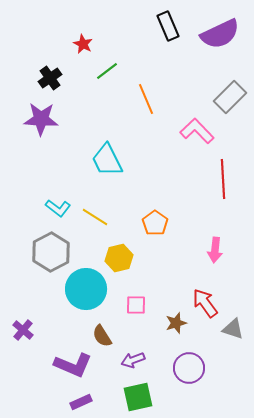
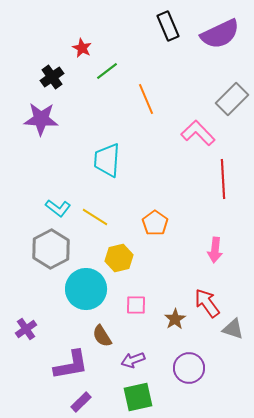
red star: moved 1 px left, 4 px down
black cross: moved 2 px right, 1 px up
gray rectangle: moved 2 px right, 2 px down
pink L-shape: moved 1 px right, 2 px down
cyan trapezoid: rotated 30 degrees clockwise
gray hexagon: moved 3 px up
red arrow: moved 2 px right
brown star: moved 1 px left, 4 px up; rotated 15 degrees counterclockwise
purple cross: moved 3 px right, 1 px up; rotated 15 degrees clockwise
purple L-shape: moved 2 px left; rotated 33 degrees counterclockwise
purple rectangle: rotated 20 degrees counterclockwise
